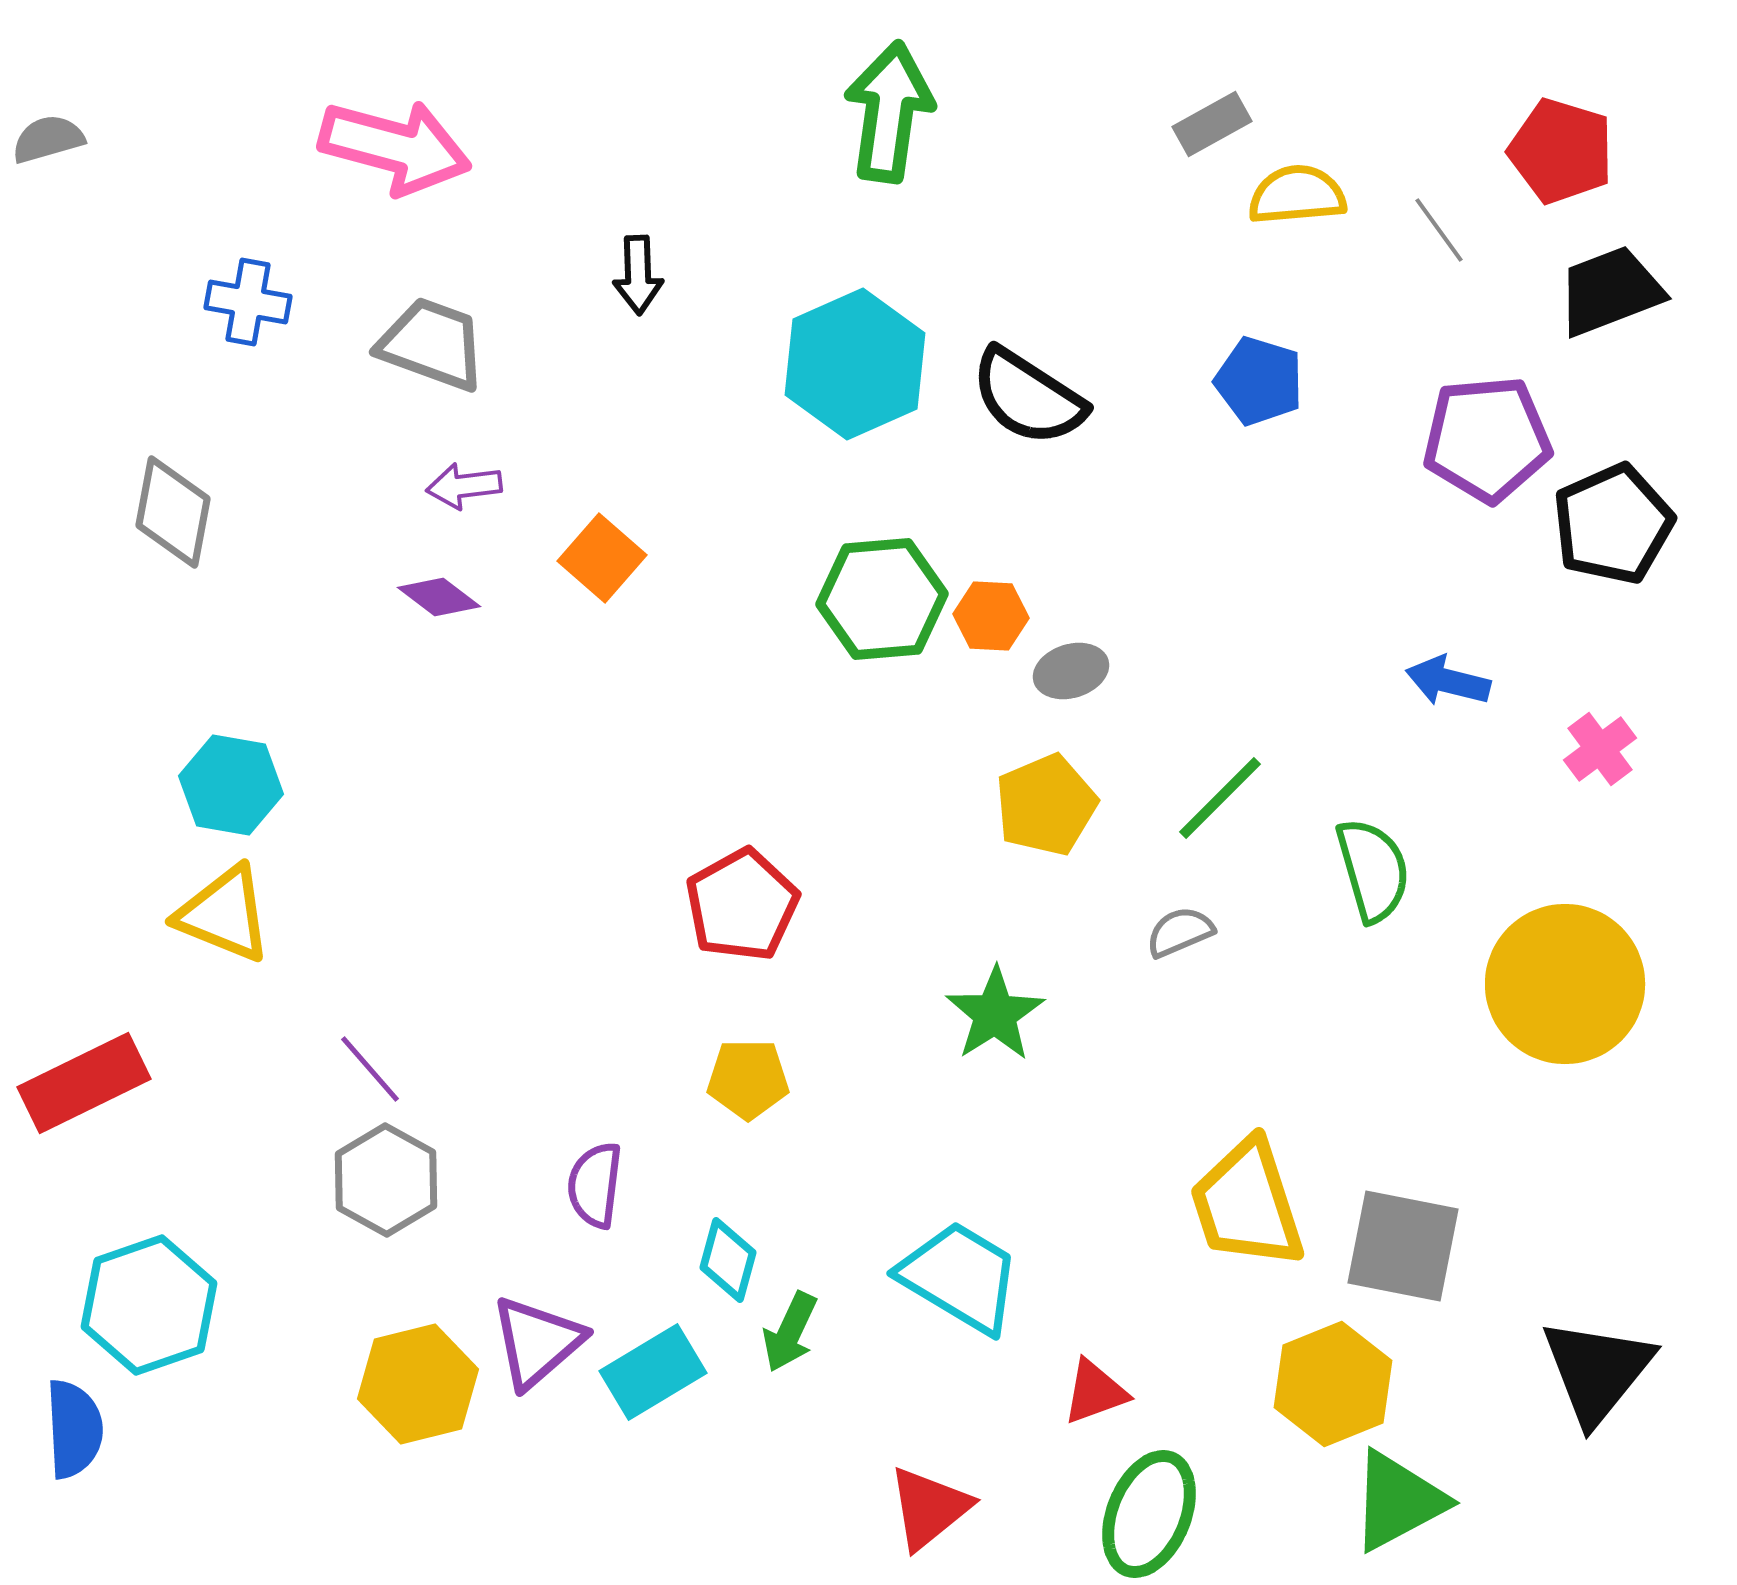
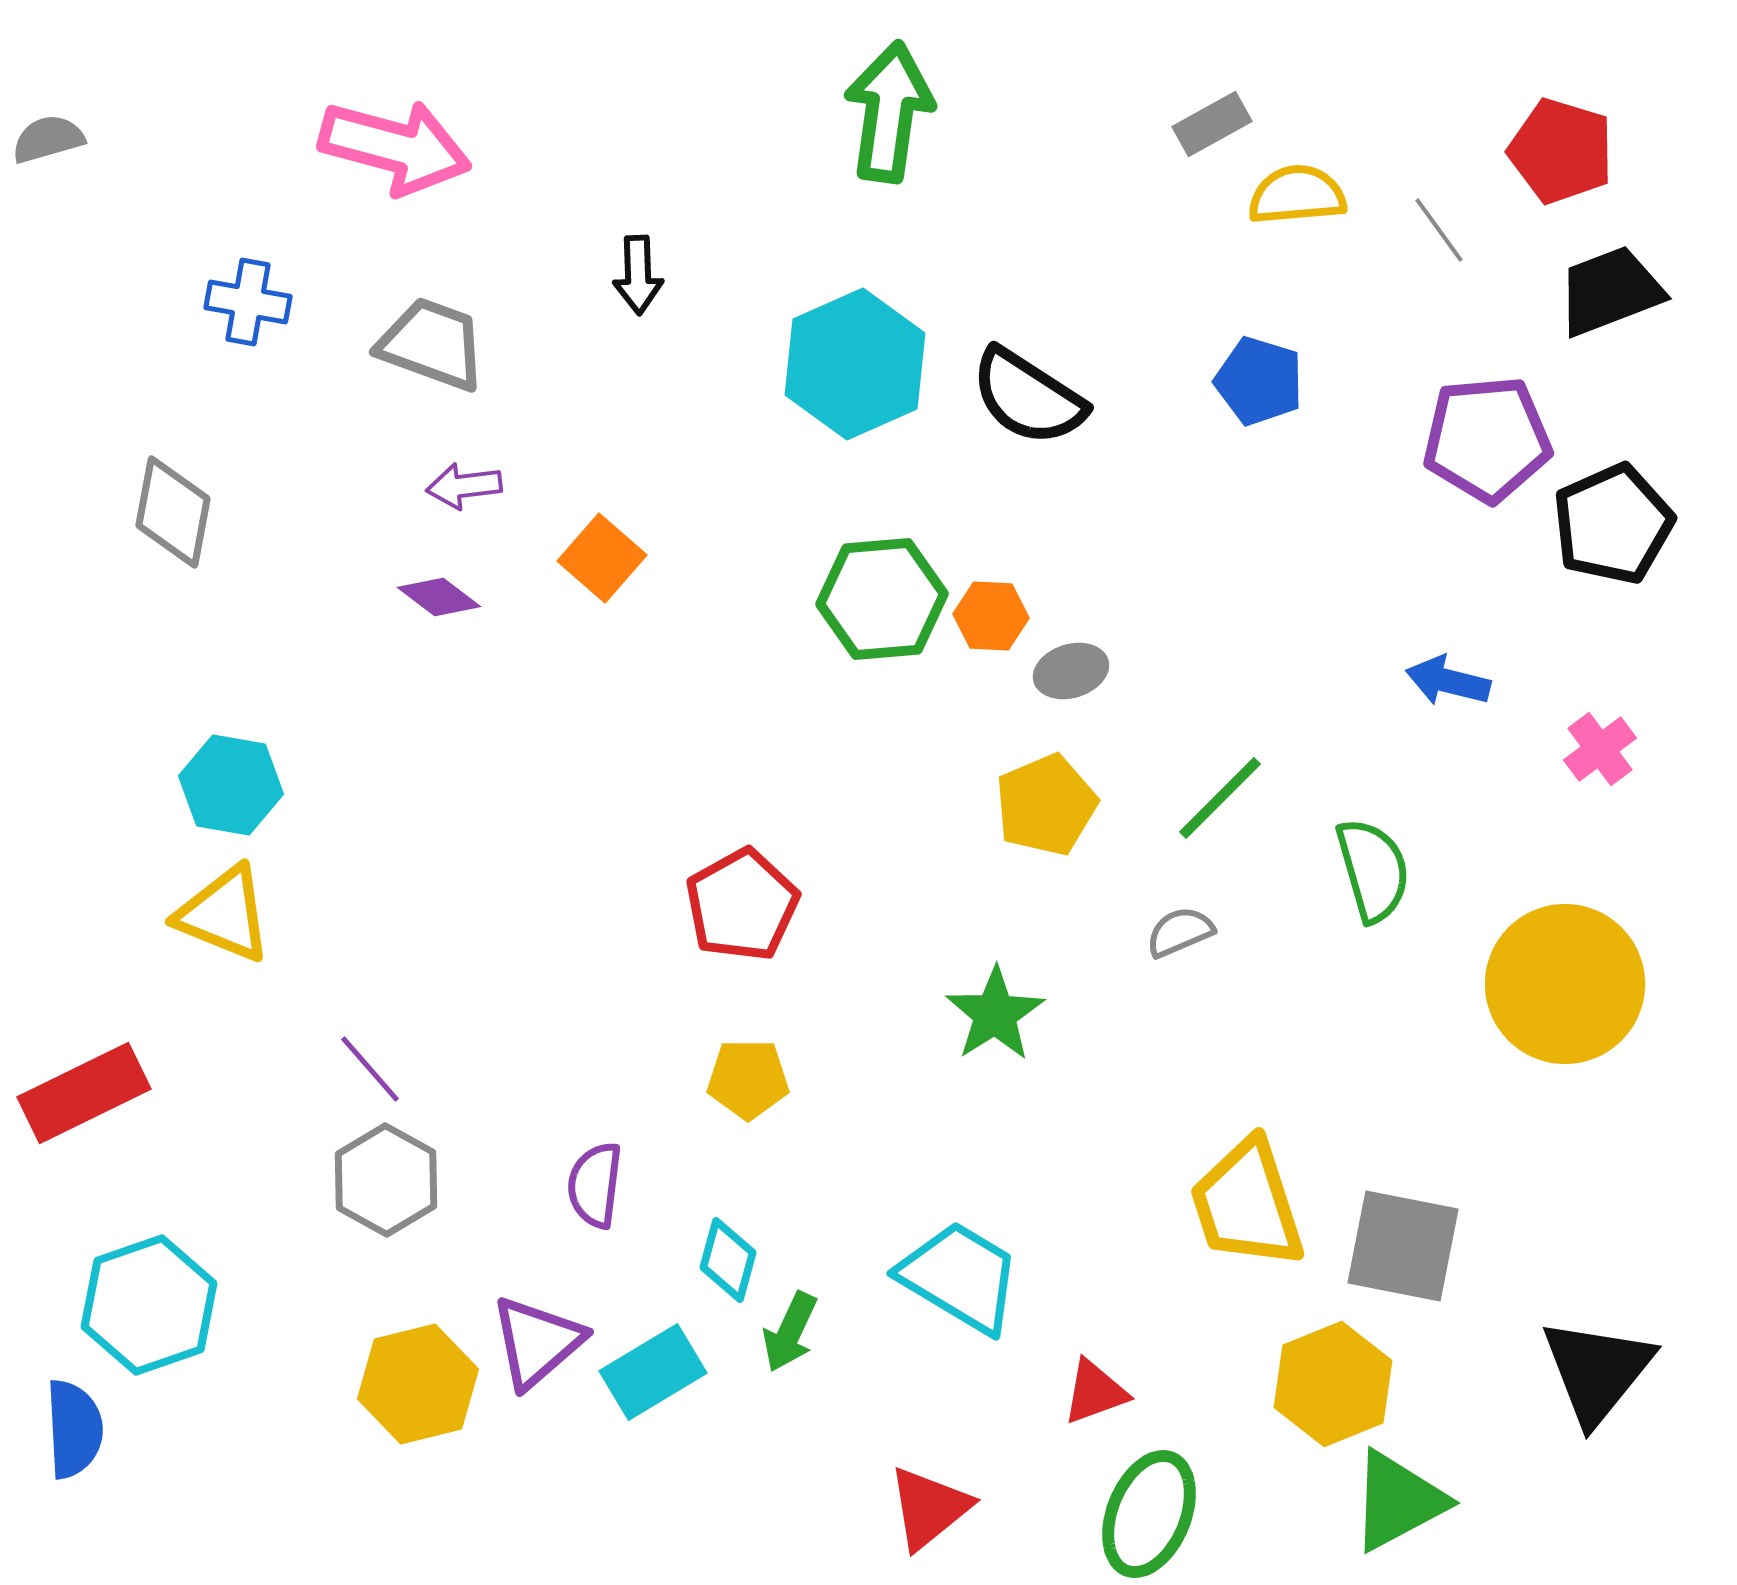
red rectangle at (84, 1083): moved 10 px down
